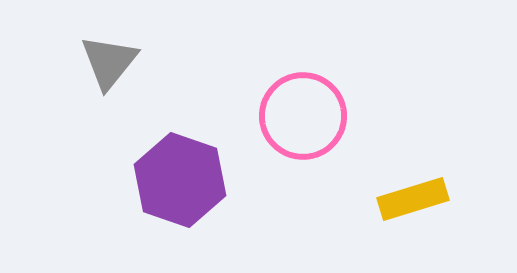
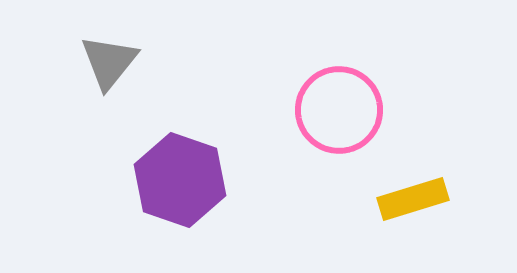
pink circle: moved 36 px right, 6 px up
